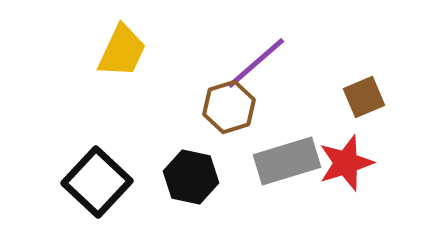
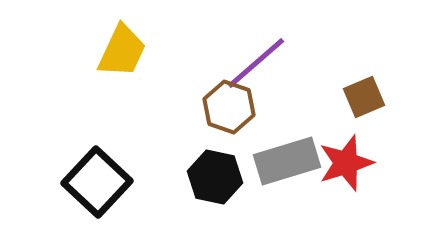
brown hexagon: rotated 24 degrees counterclockwise
black hexagon: moved 24 px right
